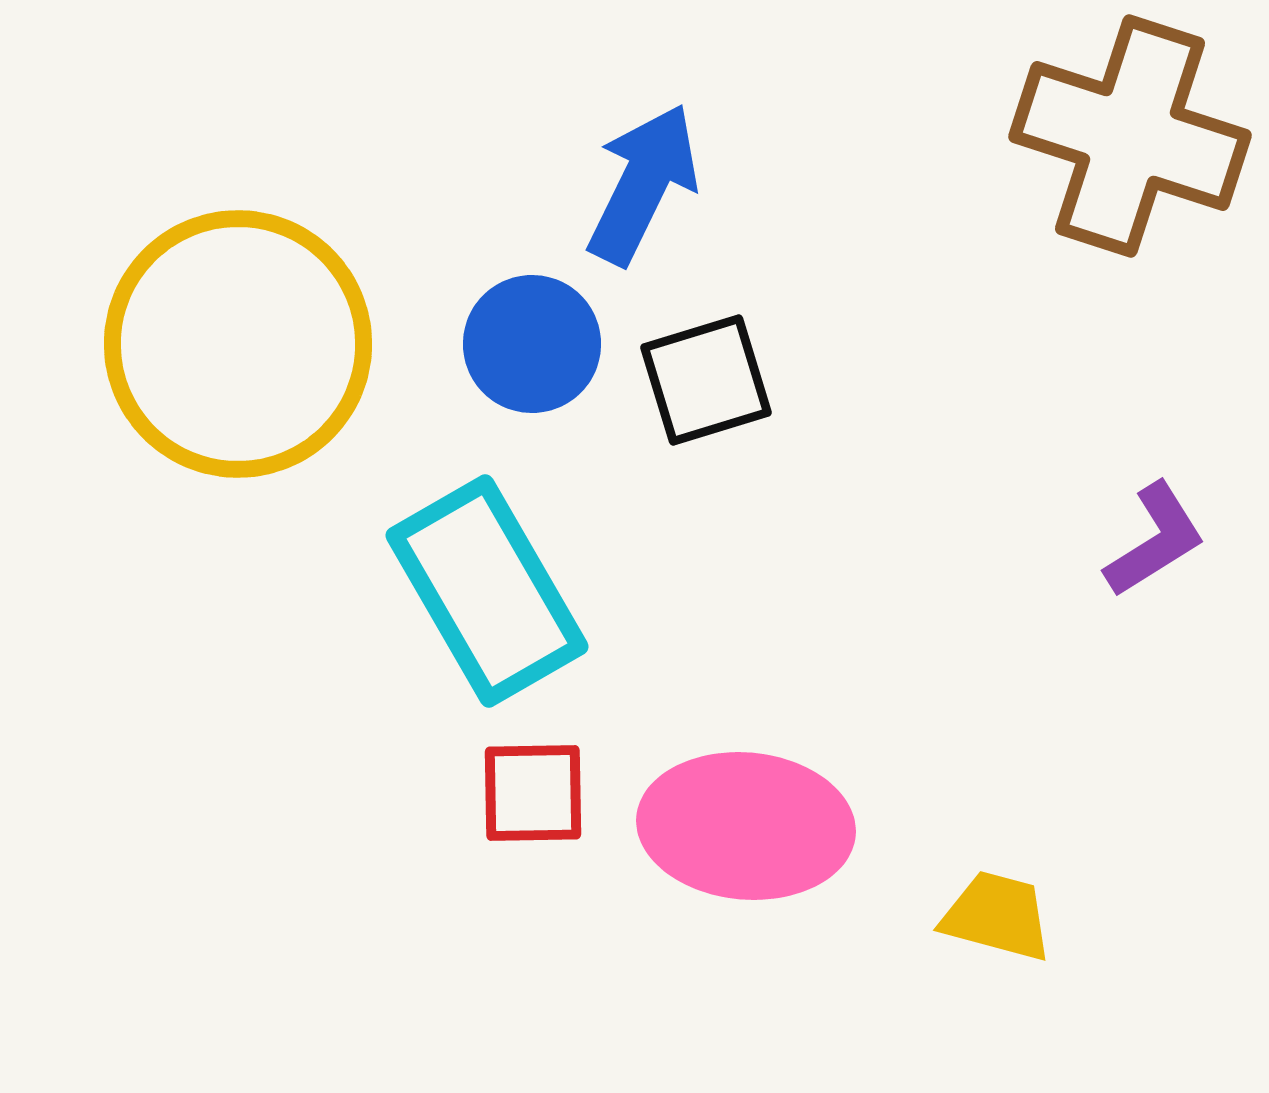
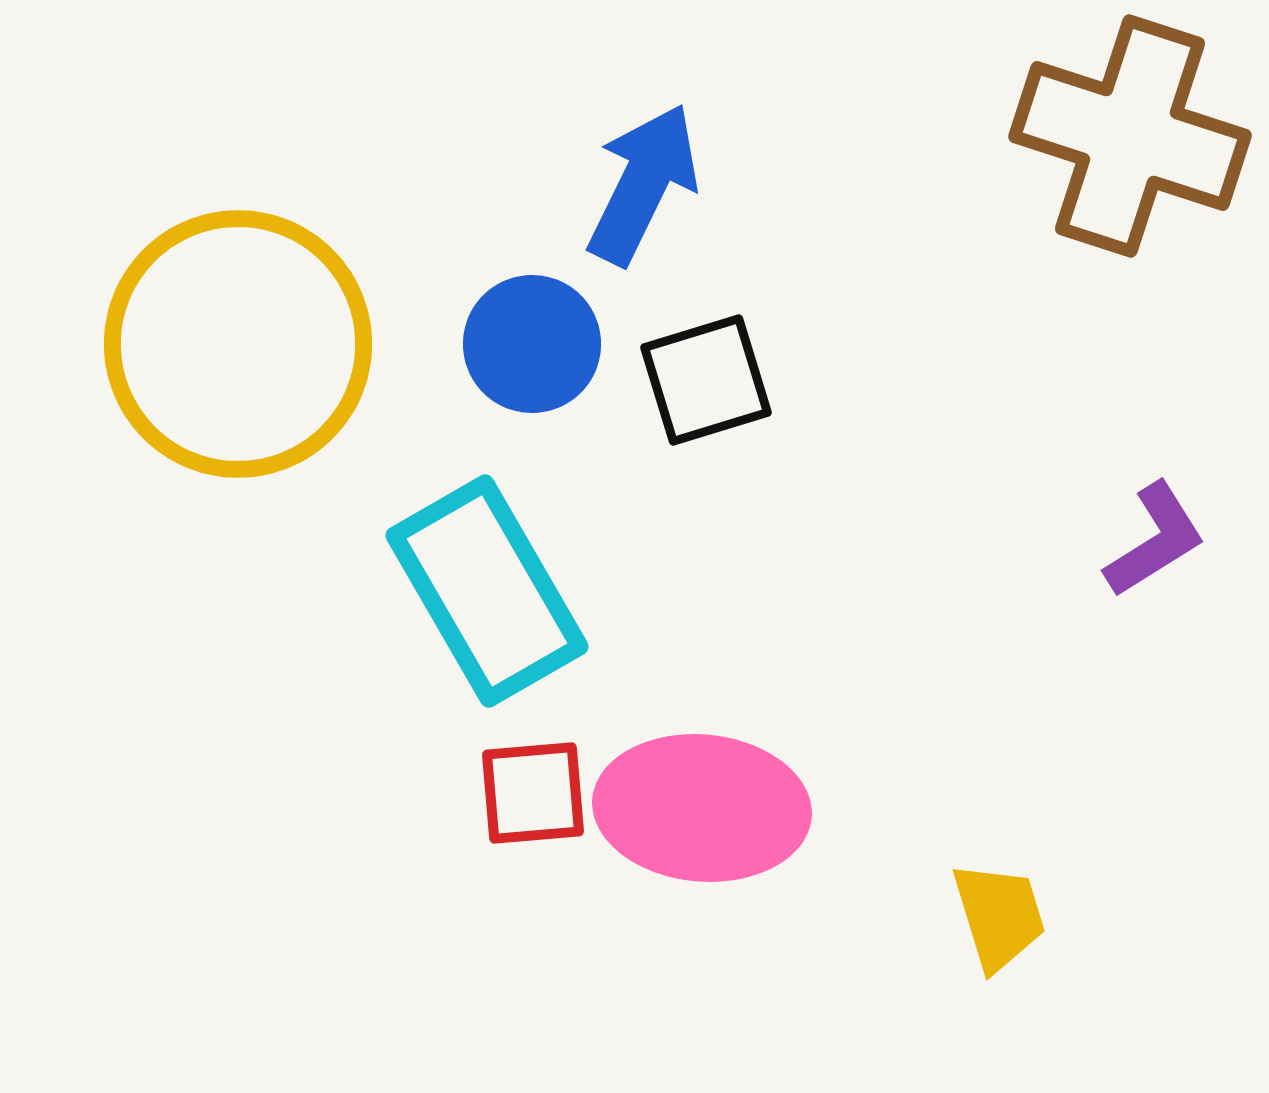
red square: rotated 4 degrees counterclockwise
pink ellipse: moved 44 px left, 18 px up
yellow trapezoid: moved 2 px right; rotated 58 degrees clockwise
